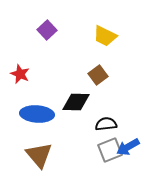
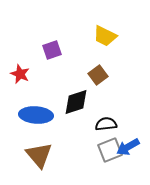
purple square: moved 5 px right, 20 px down; rotated 24 degrees clockwise
black diamond: rotated 20 degrees counterclockwise
blue ellipse: moved 1 px left, 1 px down
